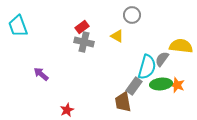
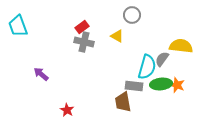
gray rectangle: rotated 60 degrees clockwise
red star: rotated 16 degrees counterclockwise
